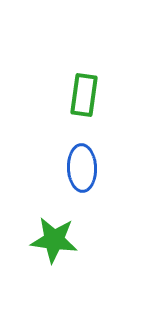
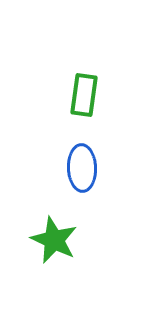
green star: rotated 18 degrees clockwise
